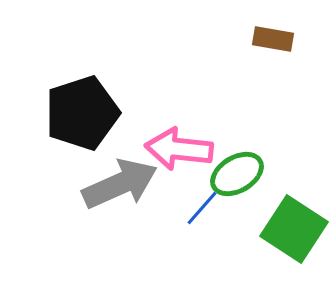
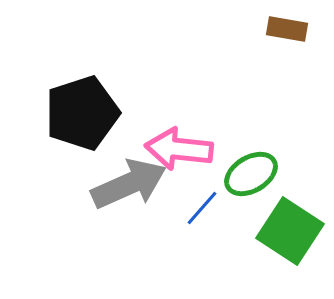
brown rectangle: moved 14 px right, 10 px up
green ellipse: moved 14 px right
gray arrow: moved 9 px right
green square: moved 4 px left, 2 px down
